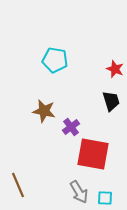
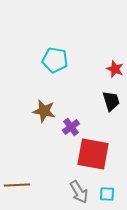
brown line: moved 1 px left; rotated 70 degrees counterclockwise
cyan square: moved 2 px right, 4 px up
